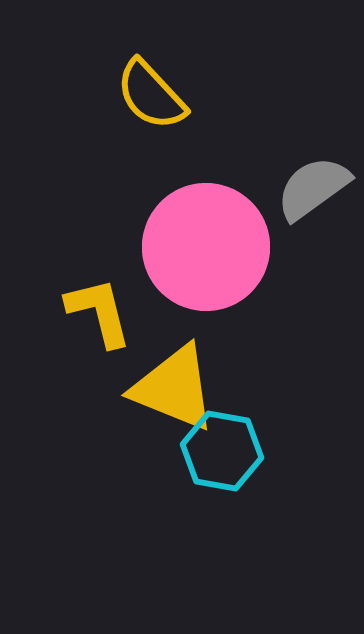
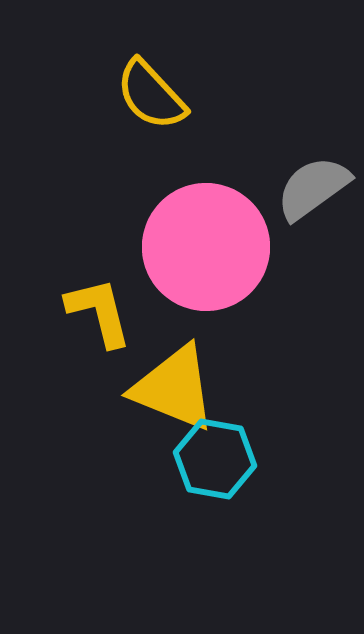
cyan hexagon: moved 7 px left, 8 px down
